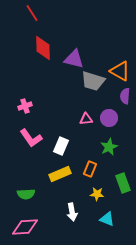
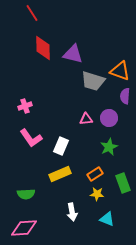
purple triangle: moved 1 px left, 5 px up
orange triangle: rotated 10 degrees counterclockwise
orange rectangle: moved 5 px right, 5 px down; rotated 35 degrees clockwise
pink diamond: moved 1 px left, 1 px down
